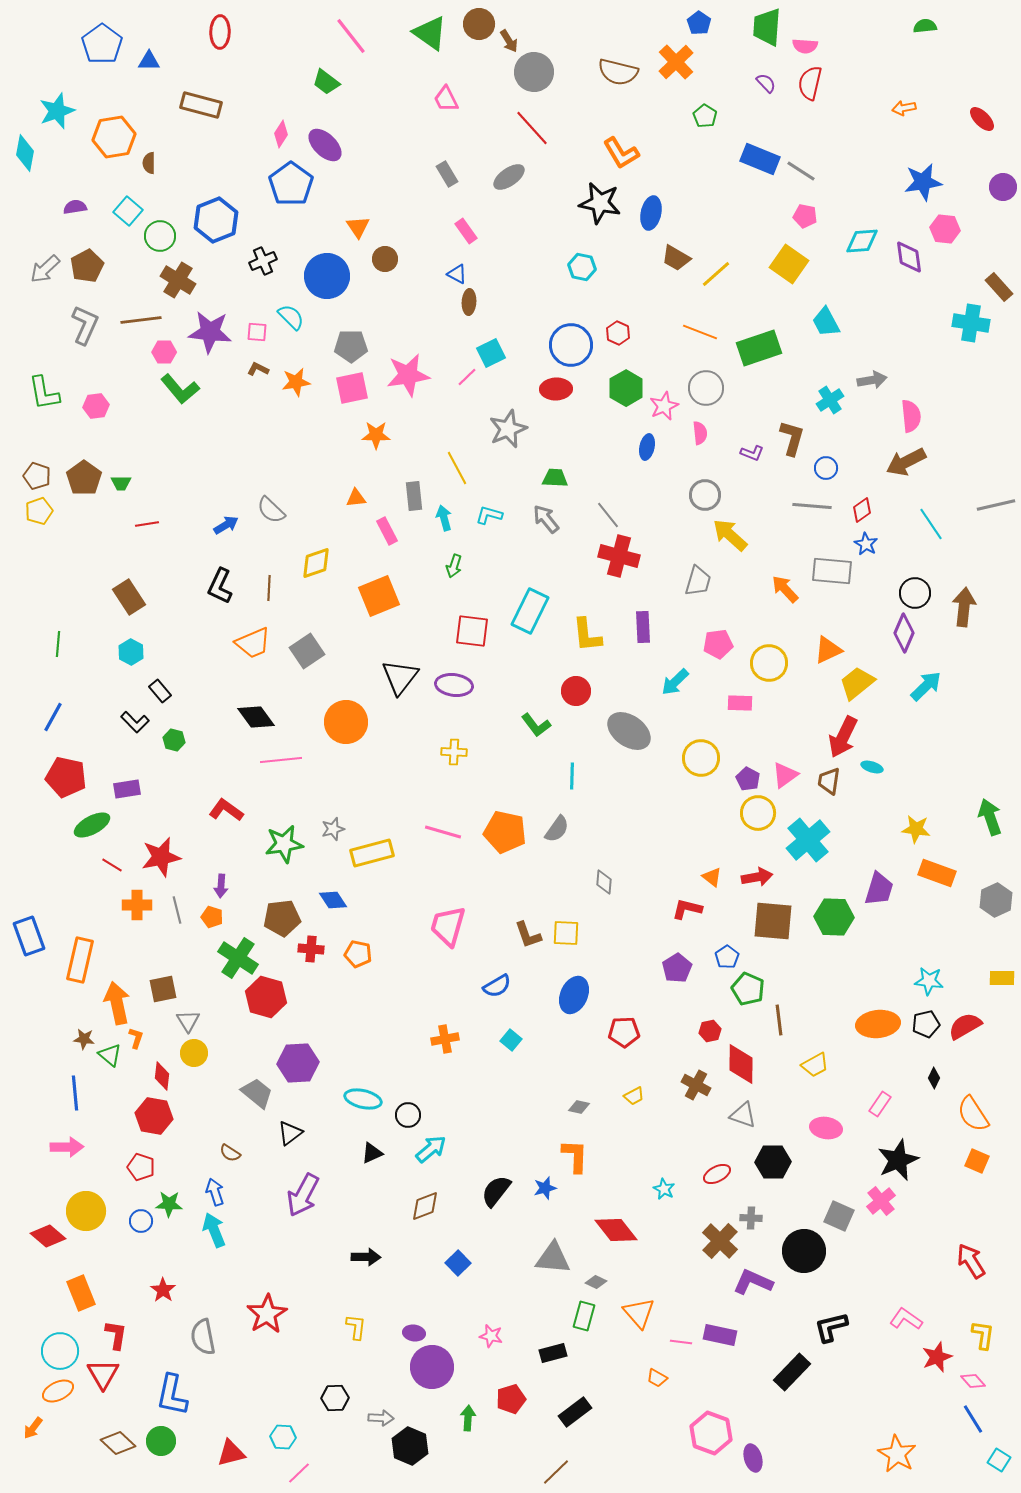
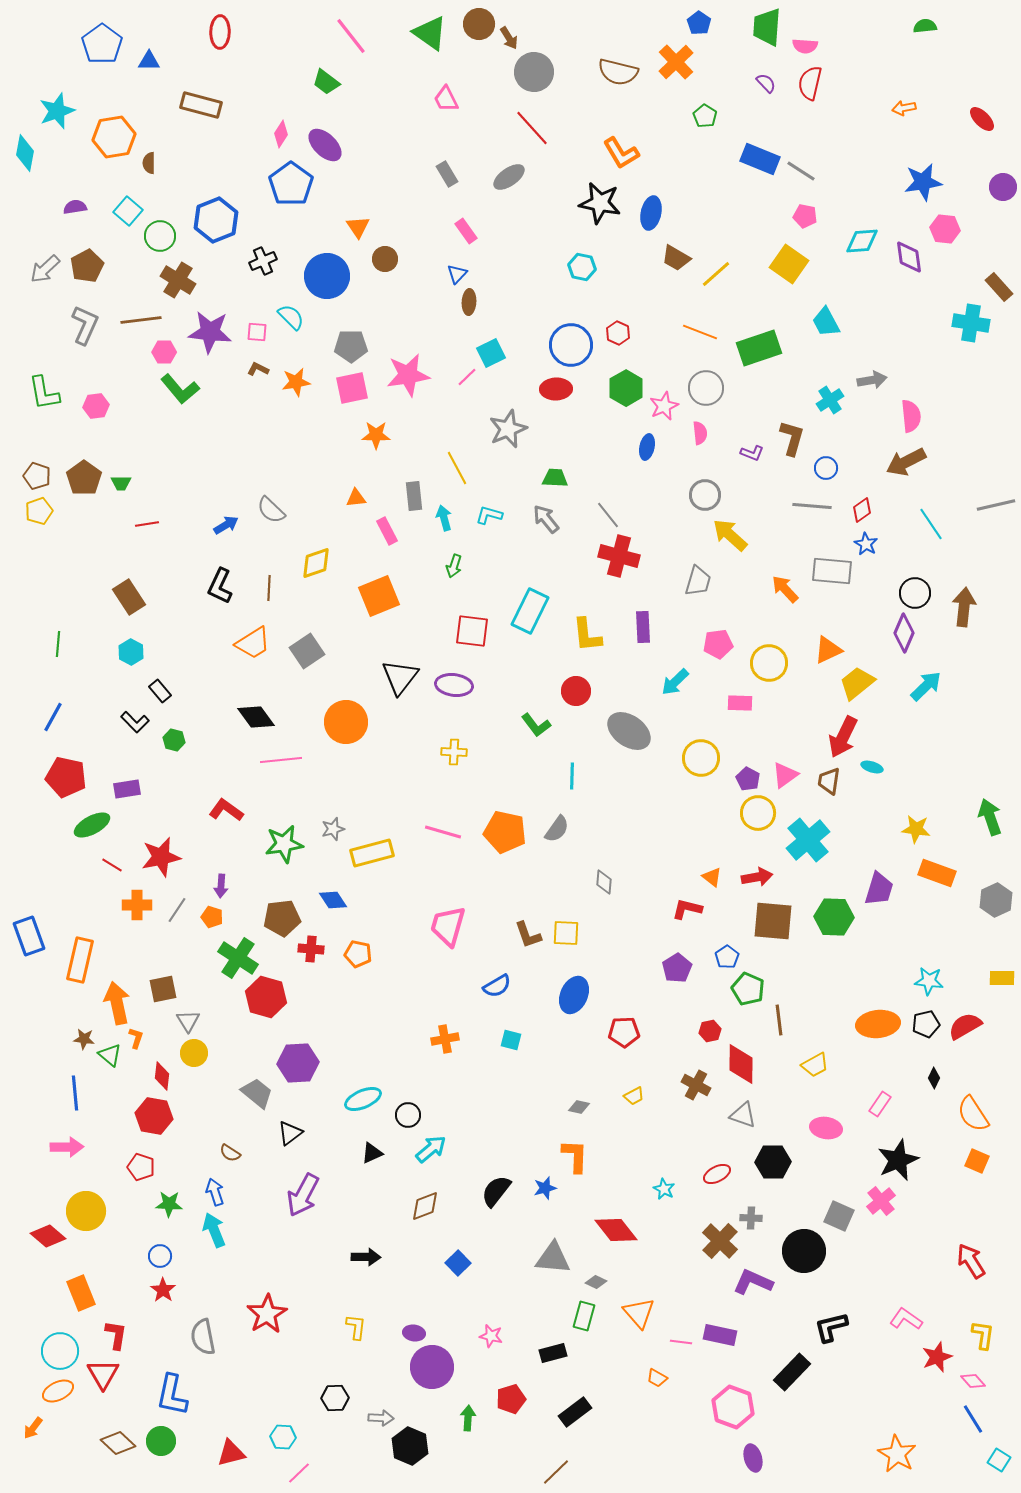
brown arrow at (509, 41): moved 3 px up
blue triangle at (457, 274): rotated 45 degrees clockwise
orange trapezoid at (253, 643): rotated 9 degrees counterclockwise
gray line at (177, 910): rotated 48 degrees clockwise
cyan square at (511, 1040): rotated 25 degrees counterclockwise
cyan ellipse at (363, 1099): rotated 36 degrees counterclockwise
blue circle at (141, 1221): moved 19 px right, 35 px down
pink hexagon at (711, 1433): moved 22 px right, 26 px up
